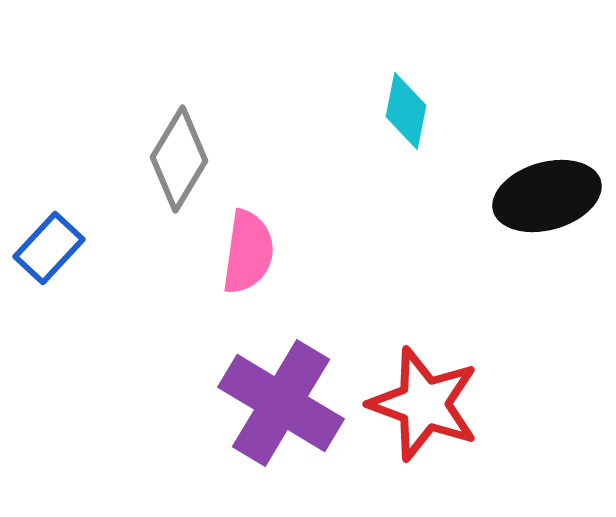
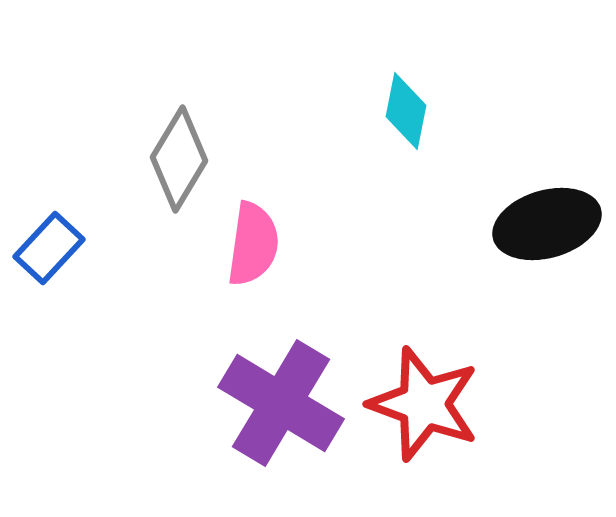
black ellipse: moved 28 px down
pink semicircle: moved 5 px right, 8 px up
